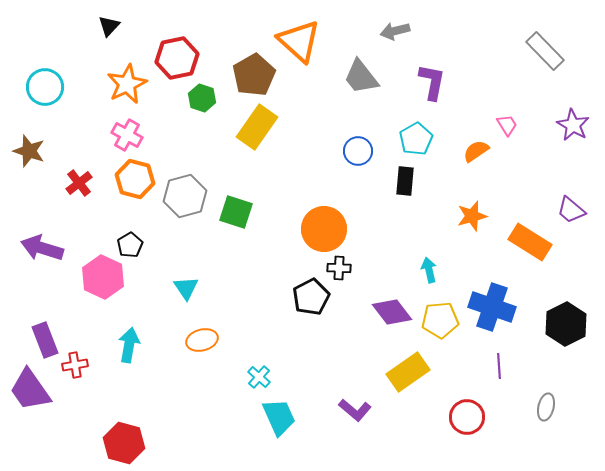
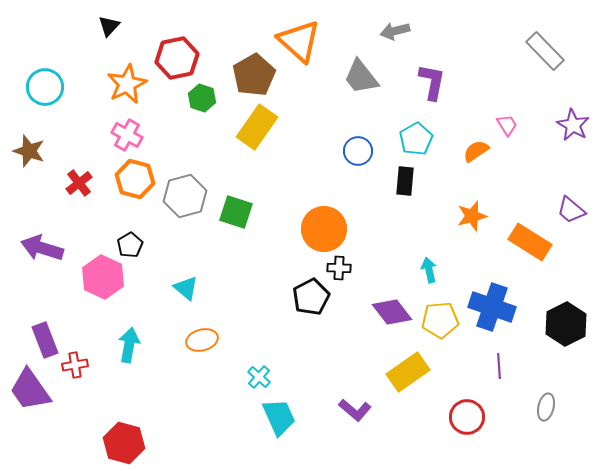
cyan triangle at (186, 288): rotated 16 degrees counterclockwise
